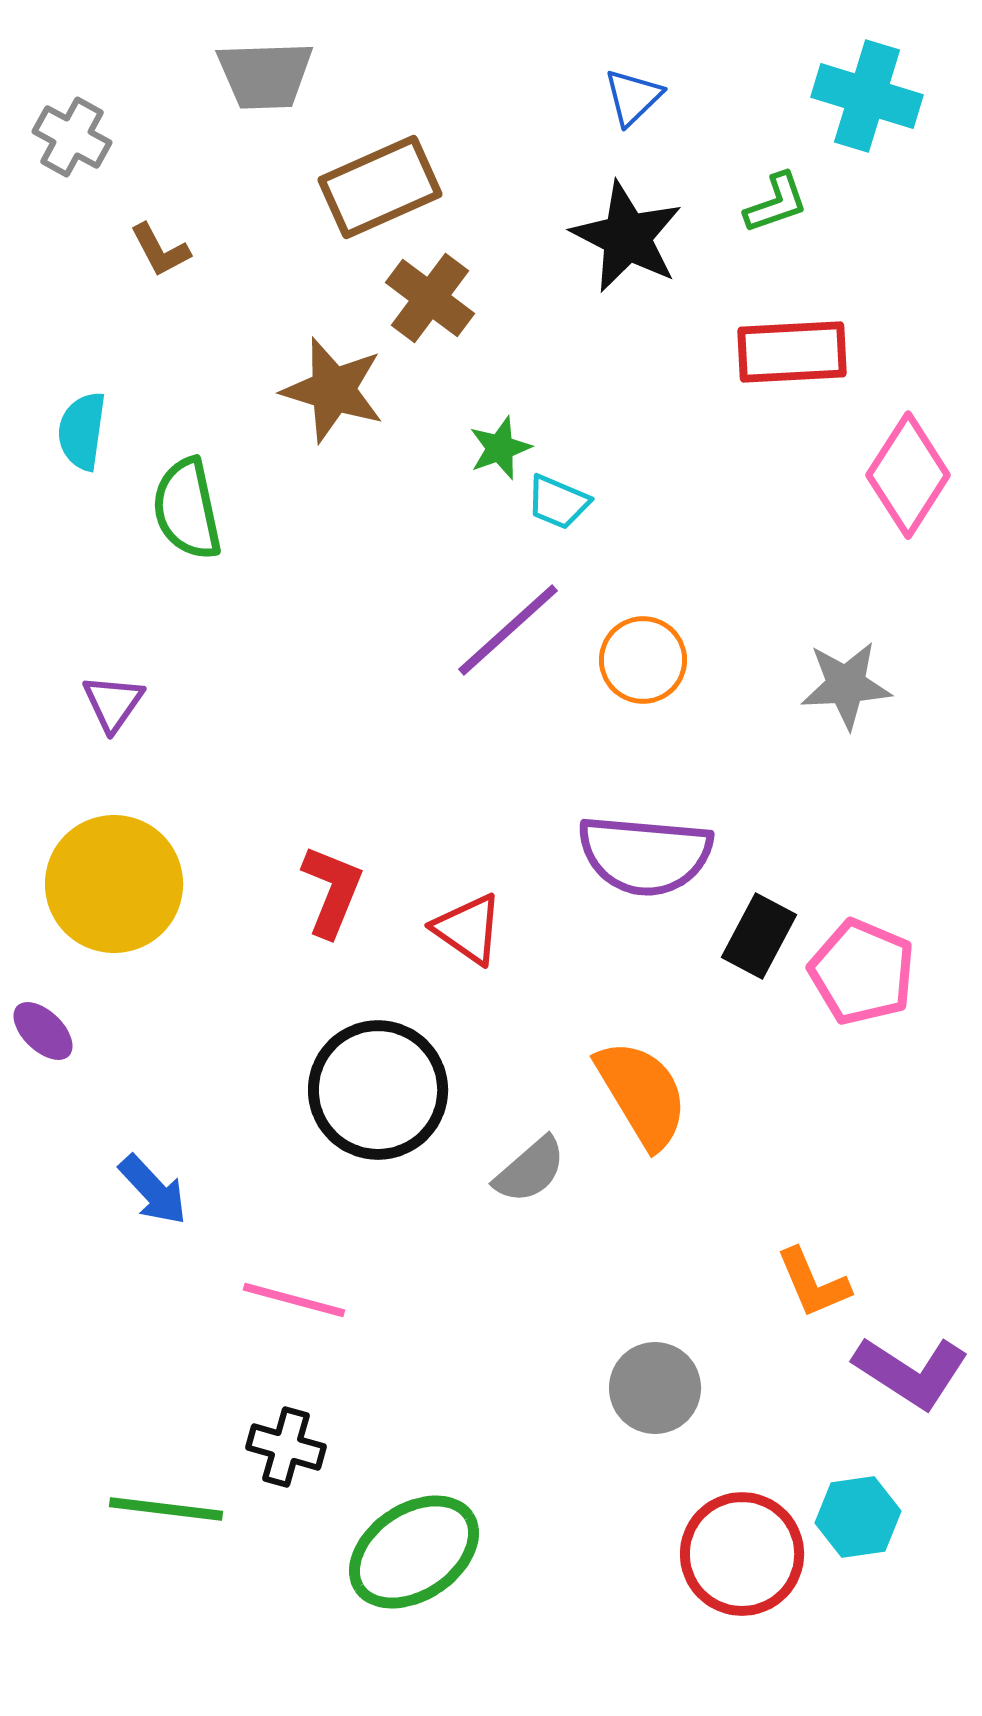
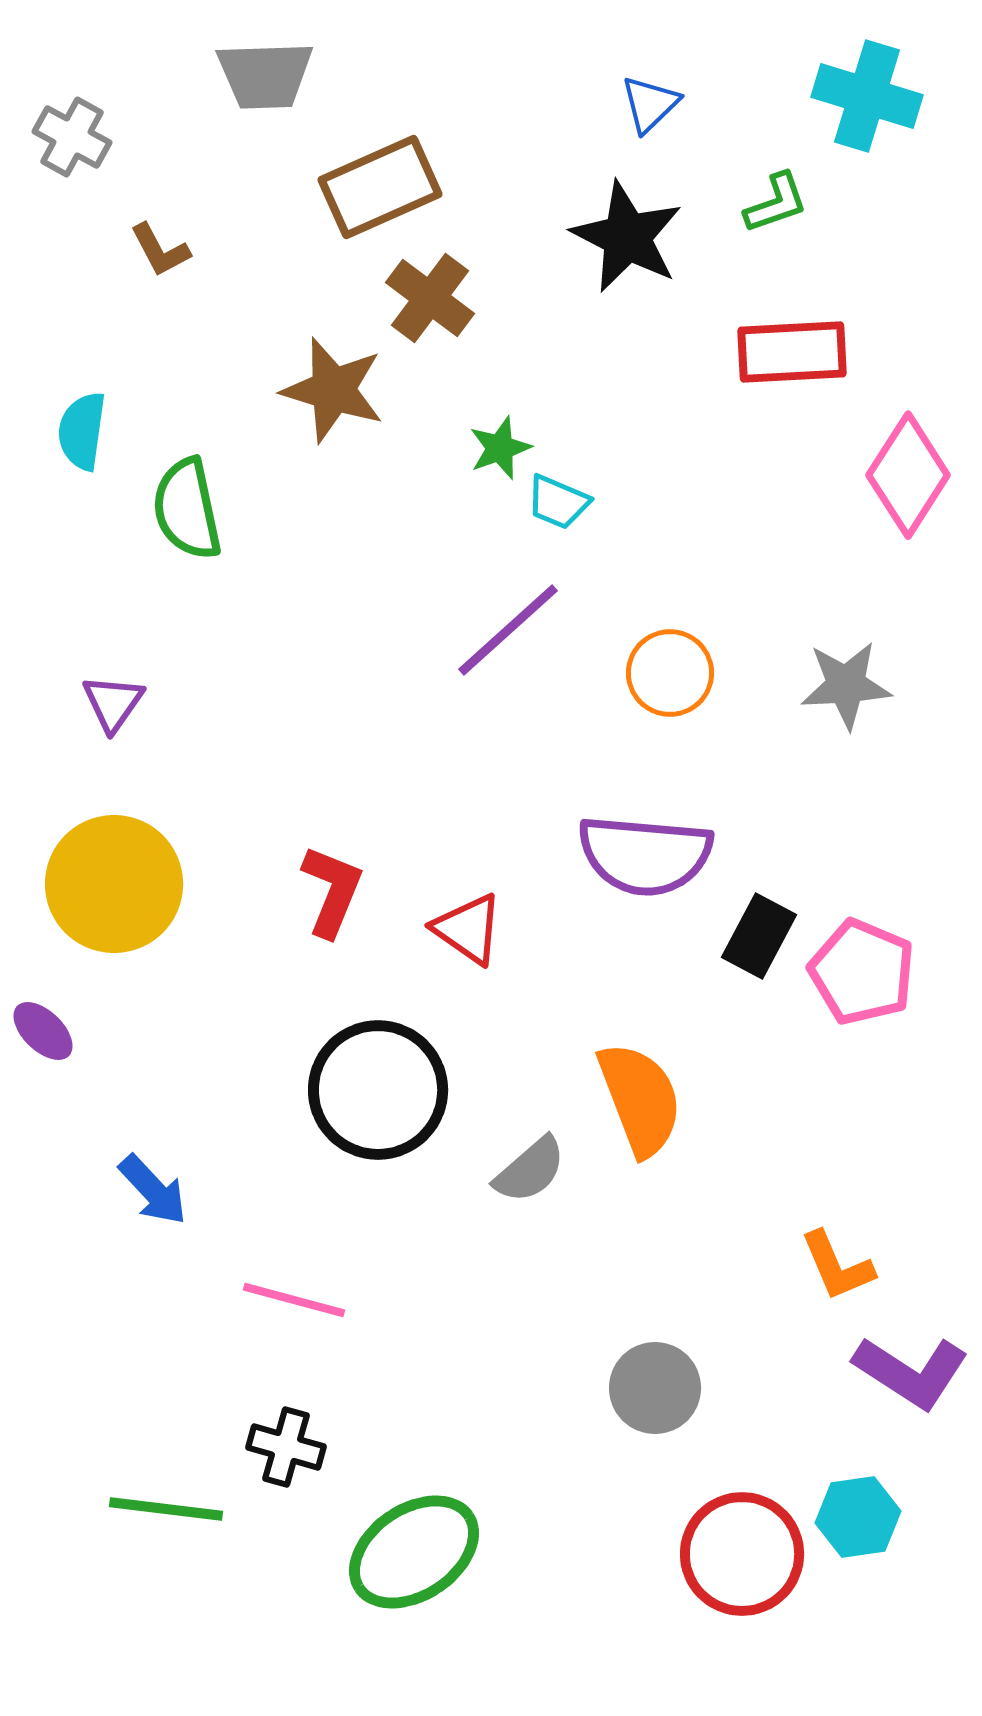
blue triangle: moved 17 px right, 7 px down
orange circle: moved 27 px right, 13 px down
orange semicircle: moved 2 px left, 5 px down; rotated 10 degrees clockwise
orange L-shape: moved 24 px right, 17 px up
